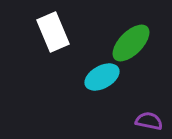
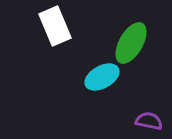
white rectangle: moved 2 px right, 6 px up
green ellipse: rotated 15 degrees counterclockwise
